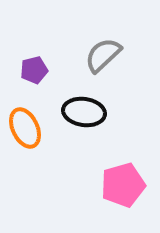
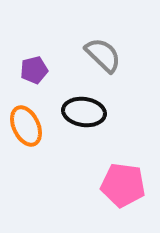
gray semicircle: rotated 87 degrees clockwise
orange ellipse: moved 1 px right, 2 px up
pink pentagon: rotated 24 degrees clockwise
